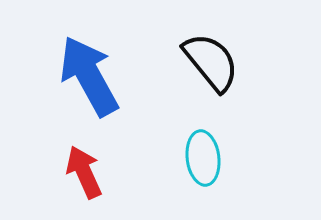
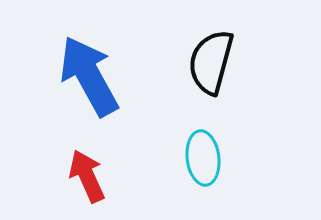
black semicircle: rotated 126 degrees counterclockwise
red arrow: moved 3 px right, 4 px down
